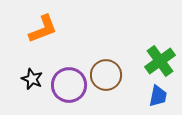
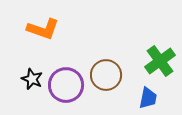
orange L-shape: rotated 40 degrees clockwise
purple circle: moved 3 px left
blue trapezoid: moved 10 px left, 2 px down
